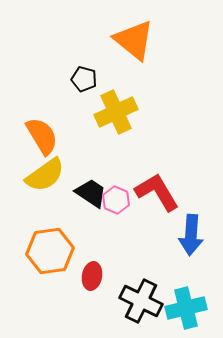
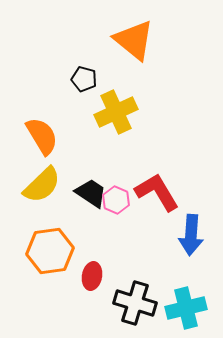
yellow semicircle: moved 3 px left, 10 px down; rotated 9 degrees counterclockwise
black cross: moved 6 px left, 2 px down; rotated 9 degrees counterclockwise
